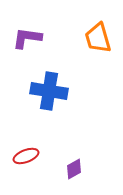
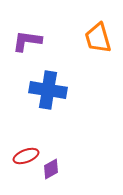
purple L-shape: moved 3 px down
blue cross: moved 1 px left, 1 px up
purple diamond: moved 23 px left
